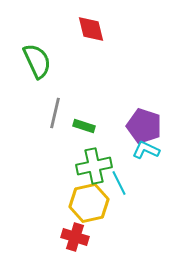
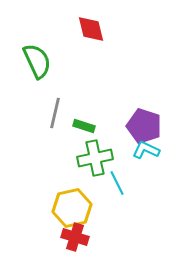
green cross: moved 1 px right, 8 px up
cyan line: moved 2 px left
yellow hexagon: moved 17 px left, 5 px down
